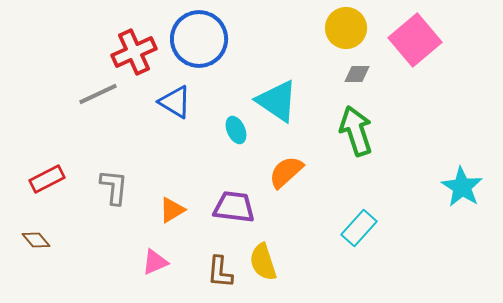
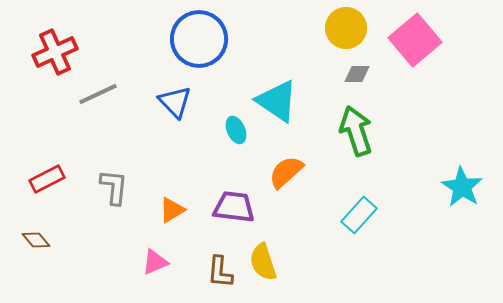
red cross: moved 79 px left
blue triangle: rotated 15 degrees clockwise
cyan rectangle: moved 13 px up
